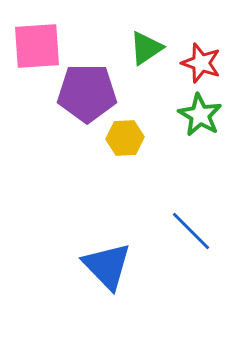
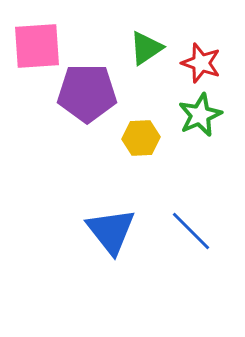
green star: rotated 18 degrees clockwise
yellow hexagon: moved 16 px right
blue triangle: moved 4 px right, 35 px up; rotated 6 degrees clockwise
